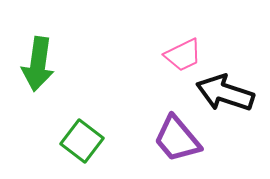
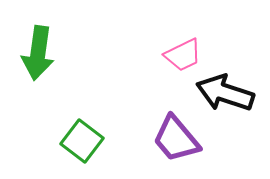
green arrow: moved 11 px up
purple trapezoid: moved 1 px left
